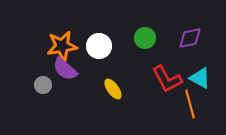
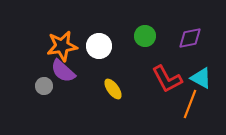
green circle: moved 2 px up
purple semicircle: moved 2 px left, 2 px down
cyan triangle: moved 1 px right
gray circle: moved 1 px right, 1 px down
orange line: rotated 36 degrees clockwise
